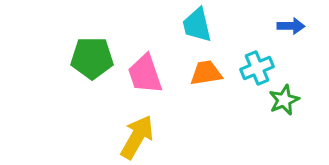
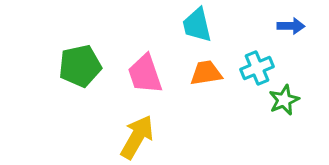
green pentagon: moved 12 px left, 8 px down; rotated 12 degrees counterclockwise
